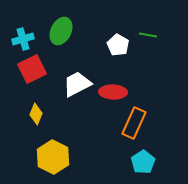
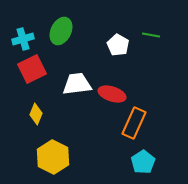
green line: moved 3 px right
white trapezoid: rotated 20 degrees clockwise
red ellipse: moved 1 px left, 2 px down; rotated 16 degrees clockwise
